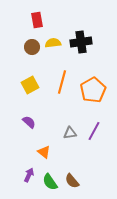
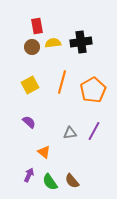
red rectangle: moved 6 px down
